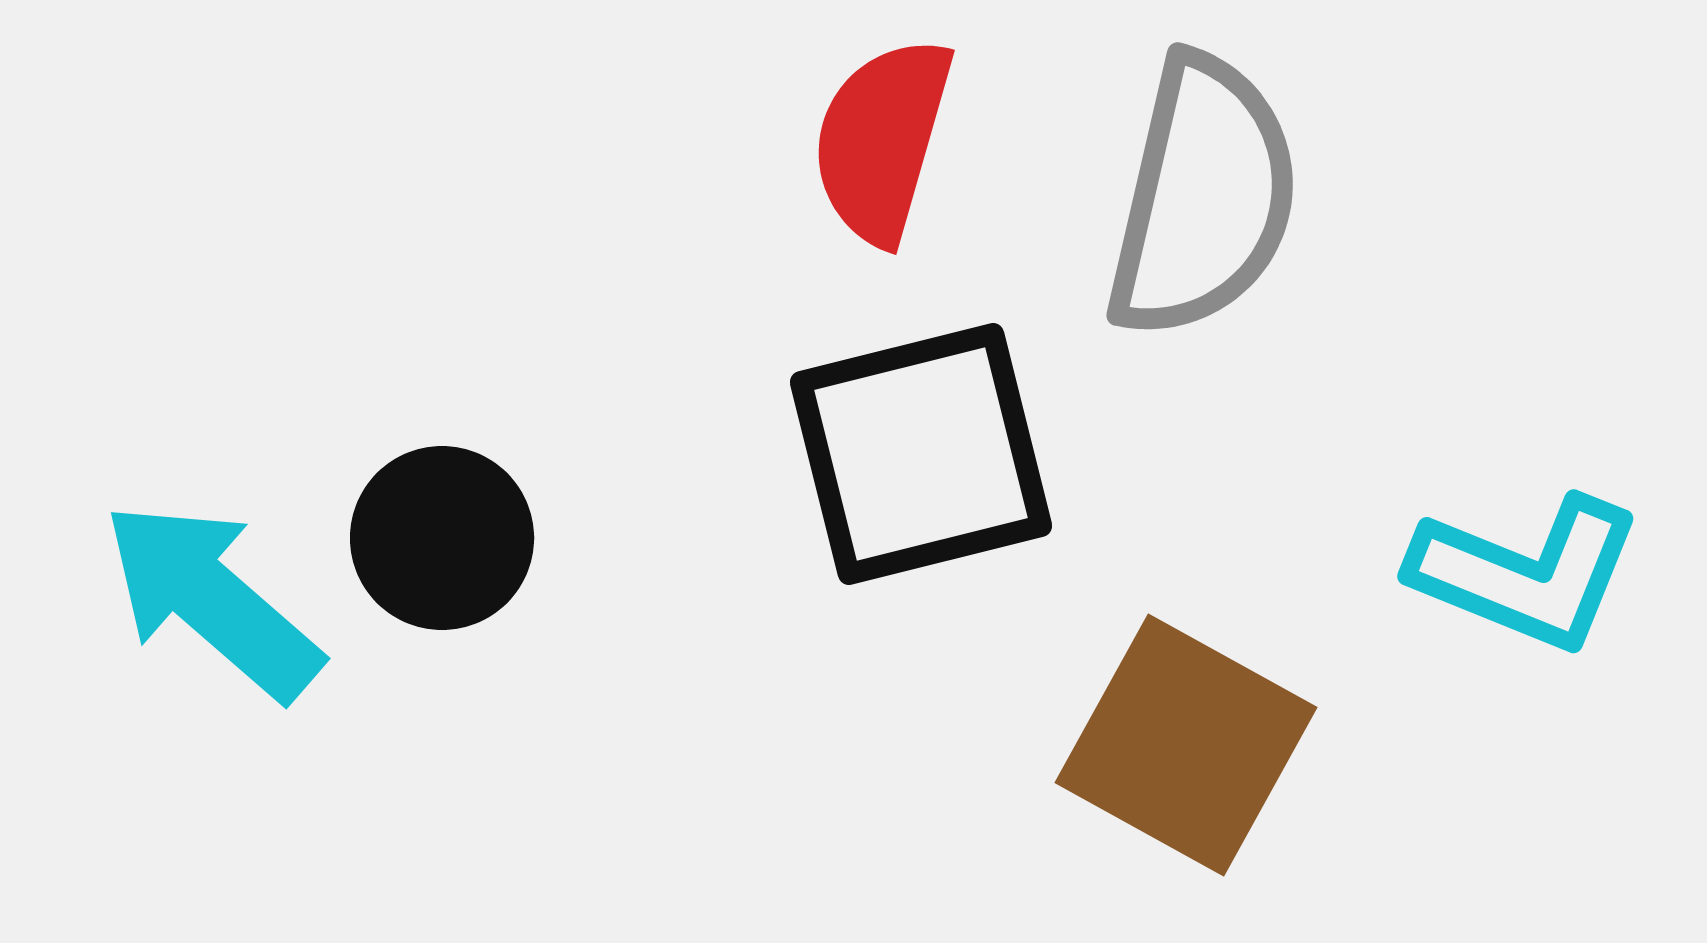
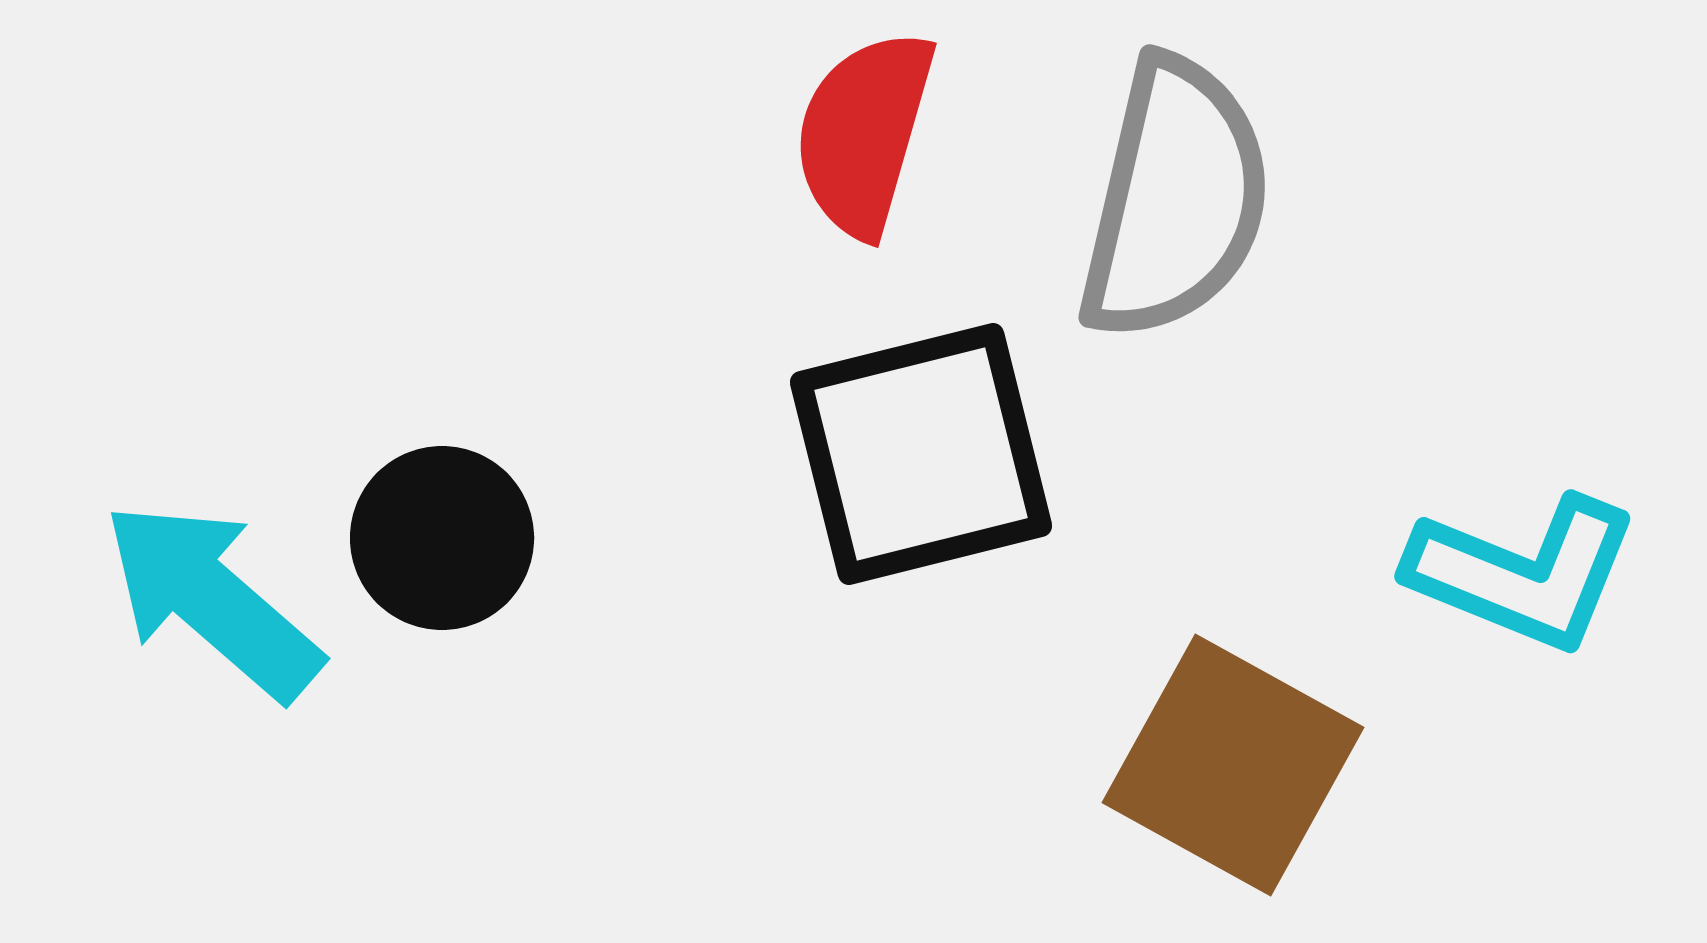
red semicircle: moved 18 px left, 7 px up
gray semicircle: moved 28 px left, 2 px down
cyan L-shape: moved 3 px left
brown square: moved 47 px right, 20 px down
